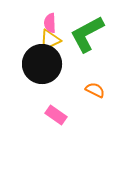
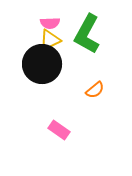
pink semicircle: rotated 90 degrees counterclockwise
green L-shape: rotated 33 degrees counterclockwise
orange semicircle: rotated 114 degrees clockwise
pink rectangle: moved 3 px right, 15 px down
